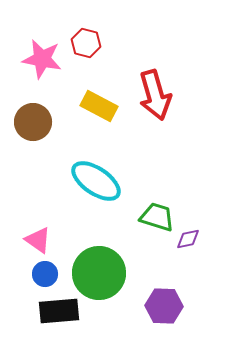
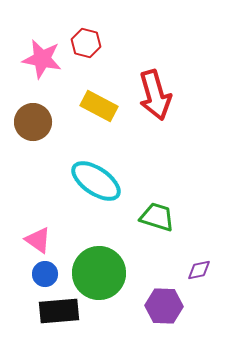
purple diamond: moved 11 px right, 31 px down
